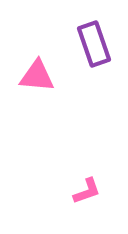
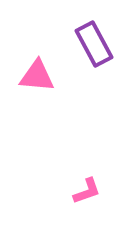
purple rectangle: rotated 9 degrees counterclockwise
